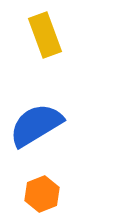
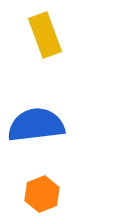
blue semicircle: rotated 24 degrees clockwise
